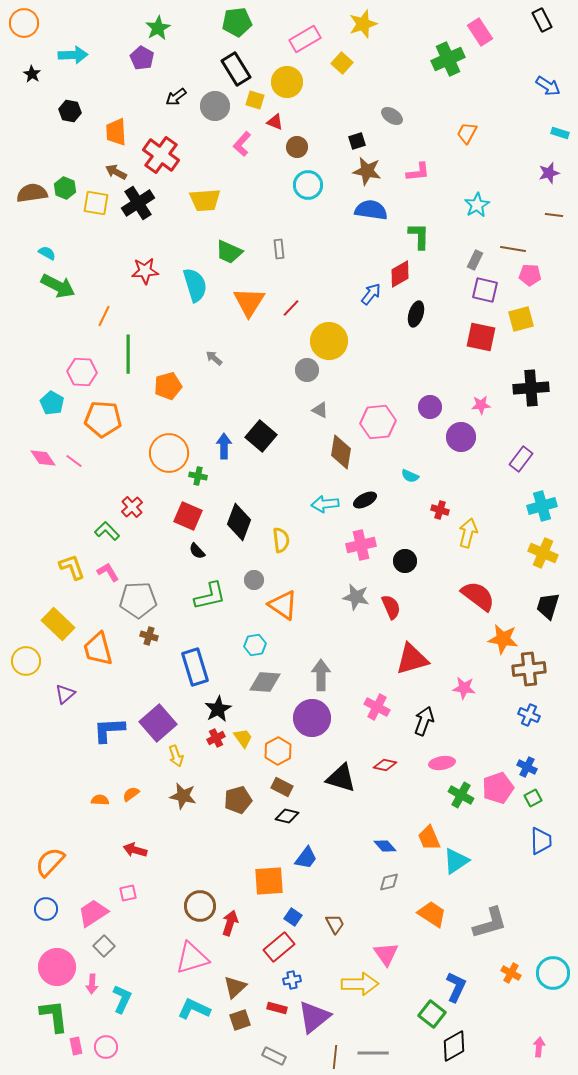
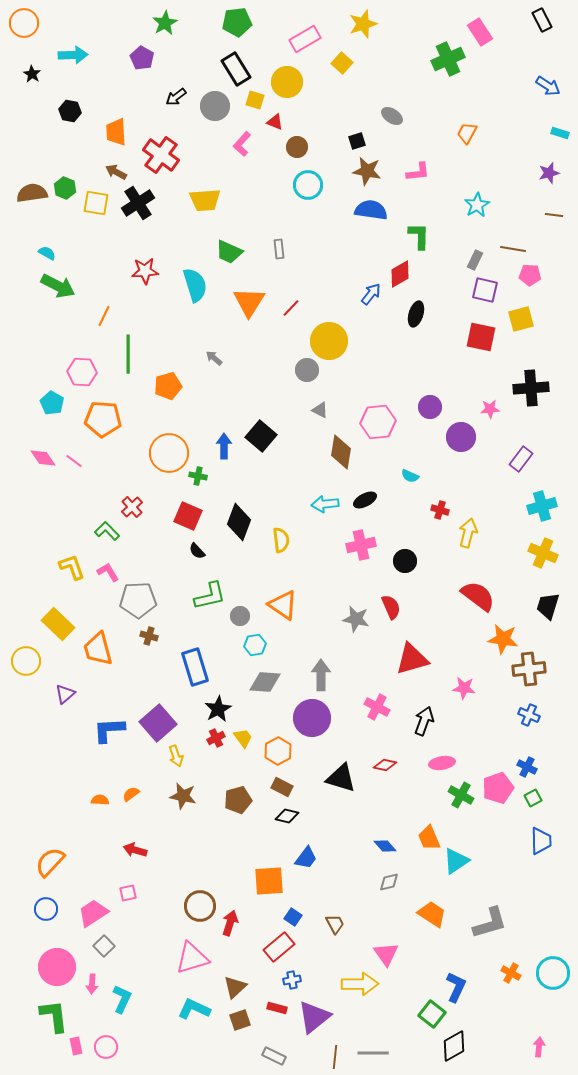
green star at (158, 28): moved 7 px right, 5 px up
pink star at (481, 405): moved 9 px right, 4 px down
gray circle at (254, 580): moved 14 px left, 36 px down
gray star at (356, 597): moved 22 px down
